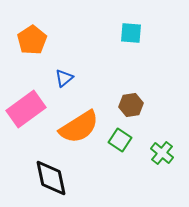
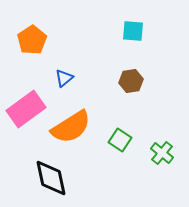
cyan square: moved 2 px right, 2 px up
brown hexagon: moved 24 px up
orange semicircle: moved 8 px left
